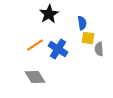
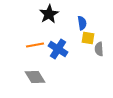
orange line: rotated 24 degrees clockwise
